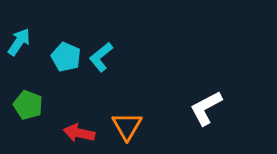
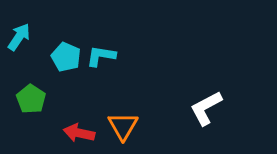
cyan arrow: moved 5 px up
cyan L-shape: moved 1 px up; rotated 48 degrees clockwise
green pentagon: moved 3 px right, 6 px up; rotated 12 degrees clockwise
orange triangle: moved 4 px left
